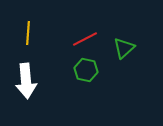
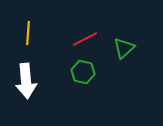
green hexagon: moved 3 px left, 2 px down
